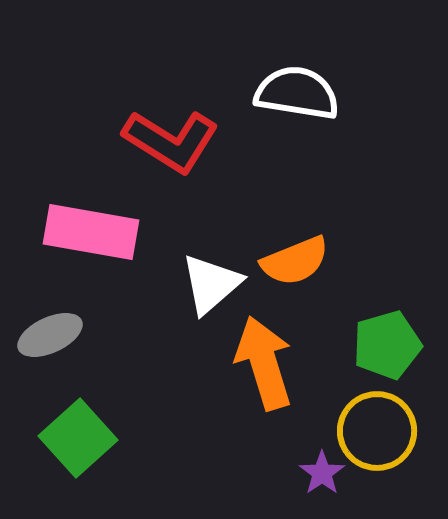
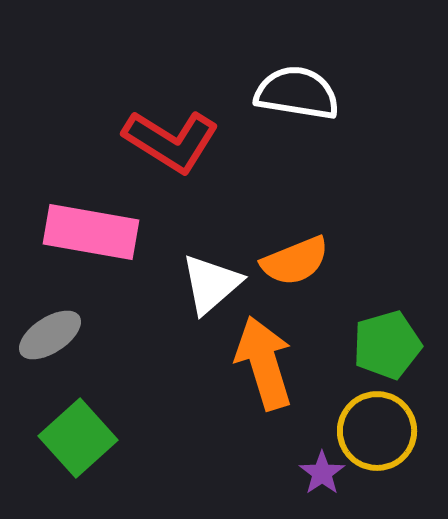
gray ellipse: rotated 8 degrees counterclockwise
